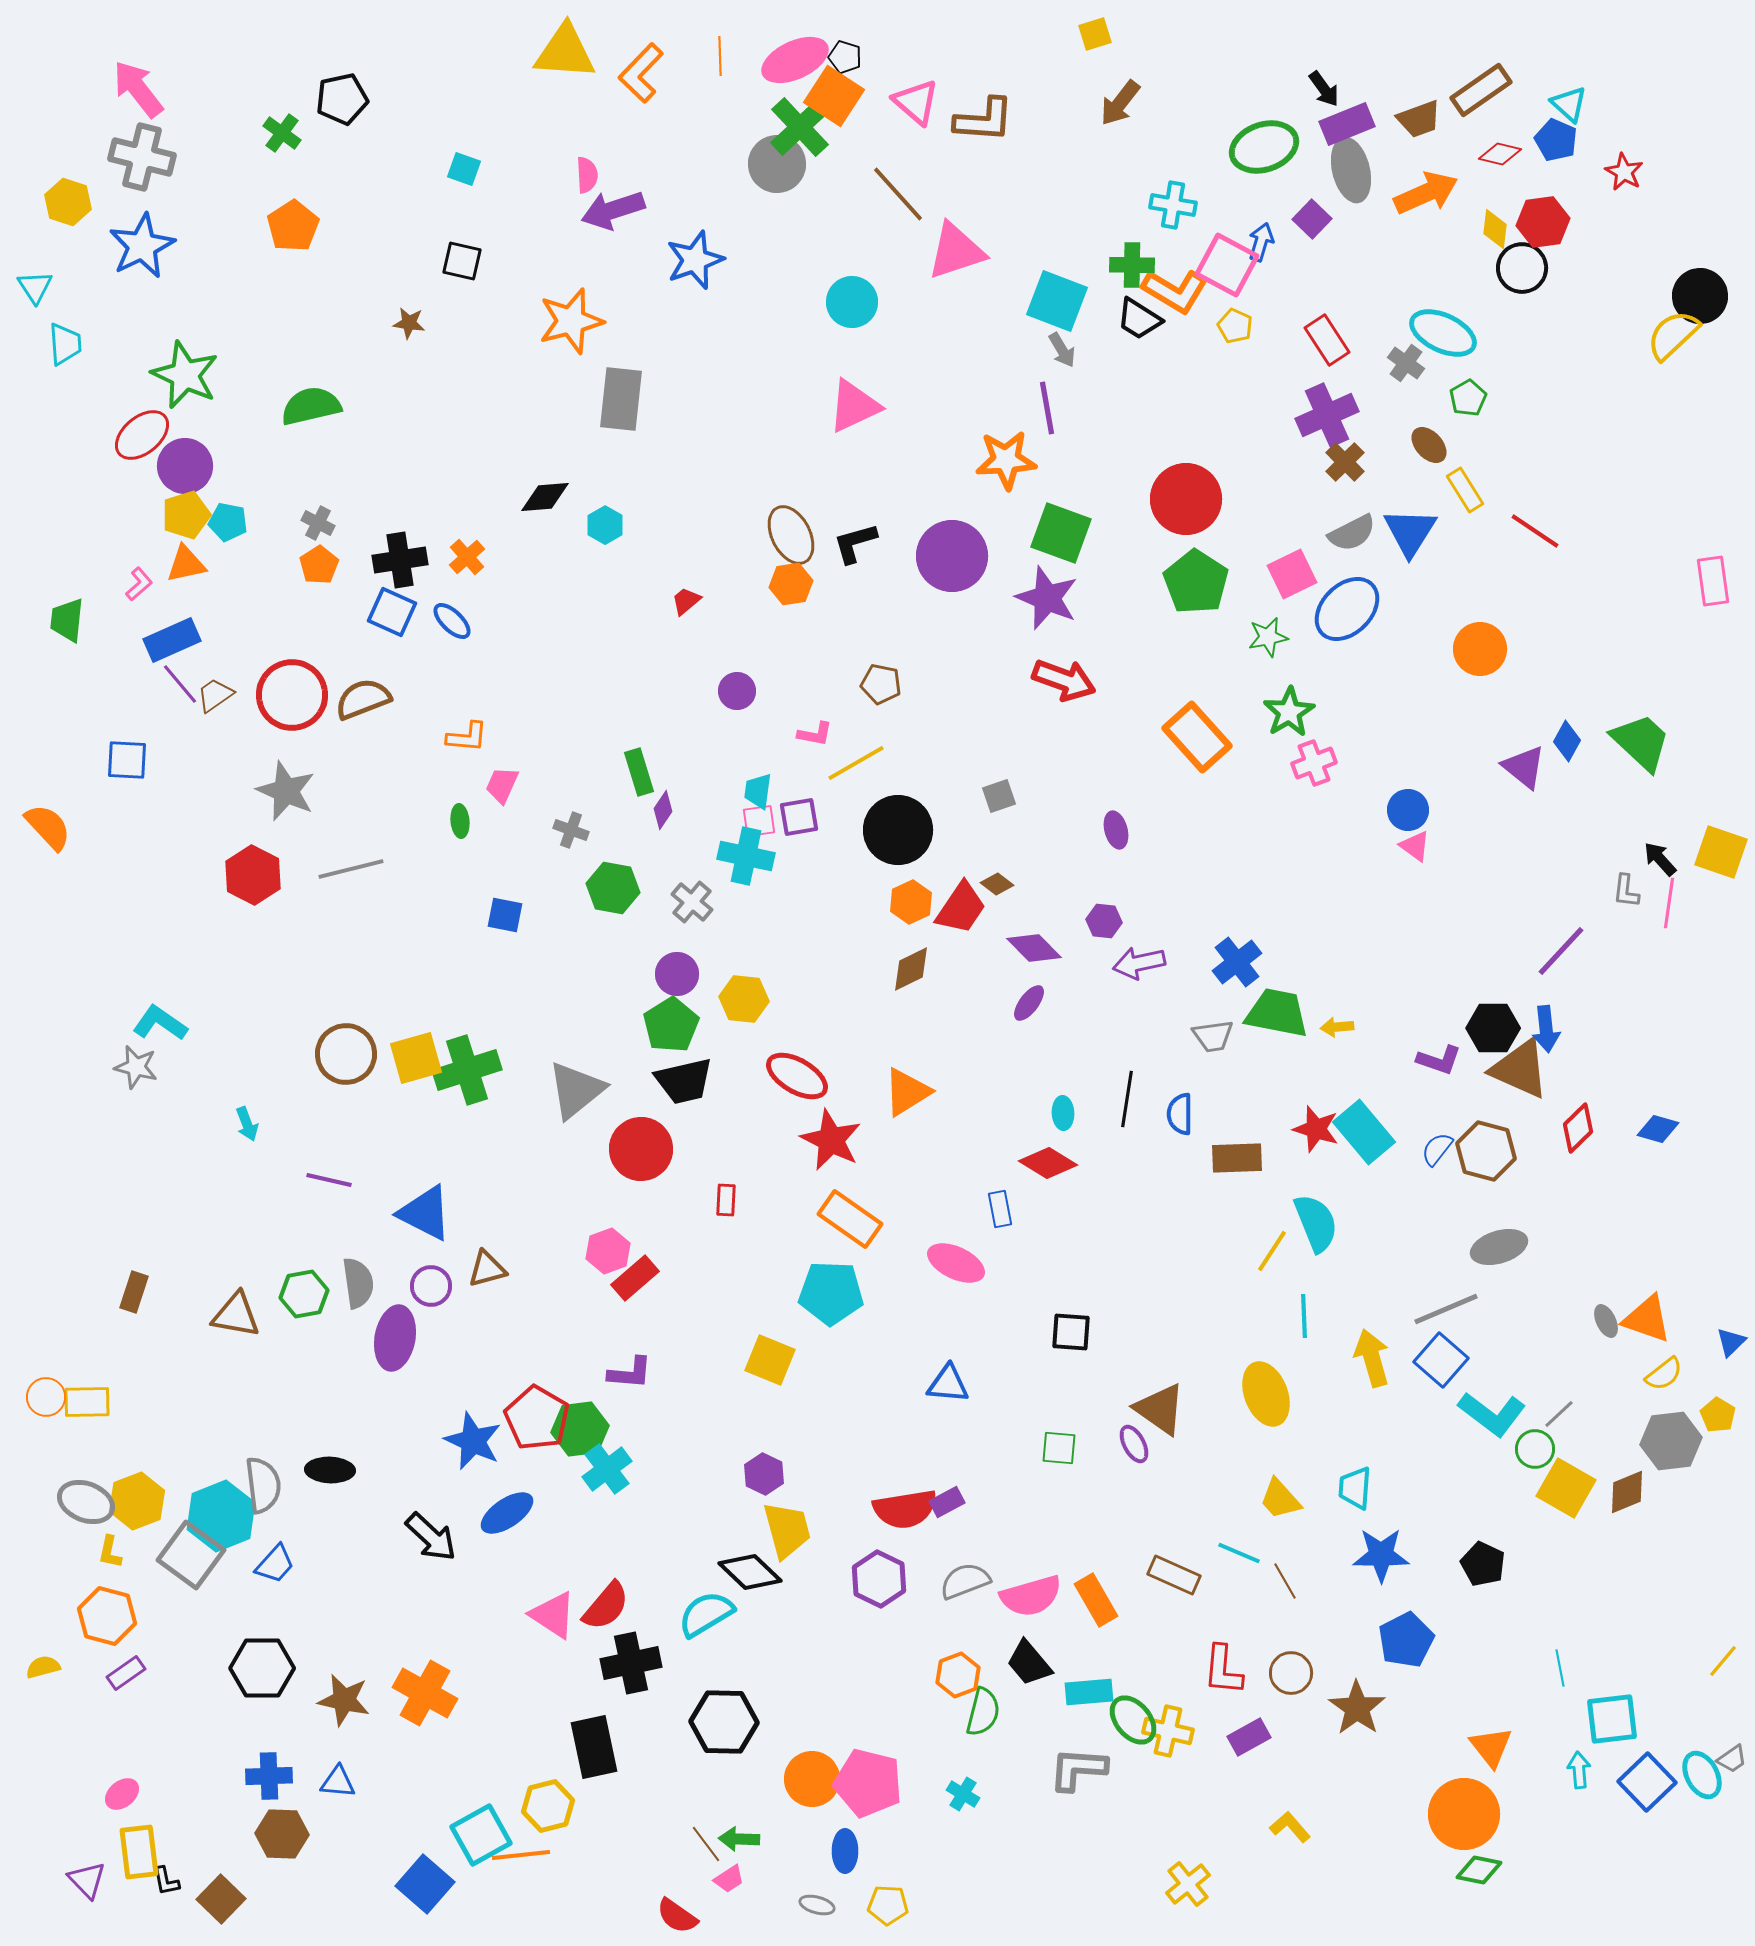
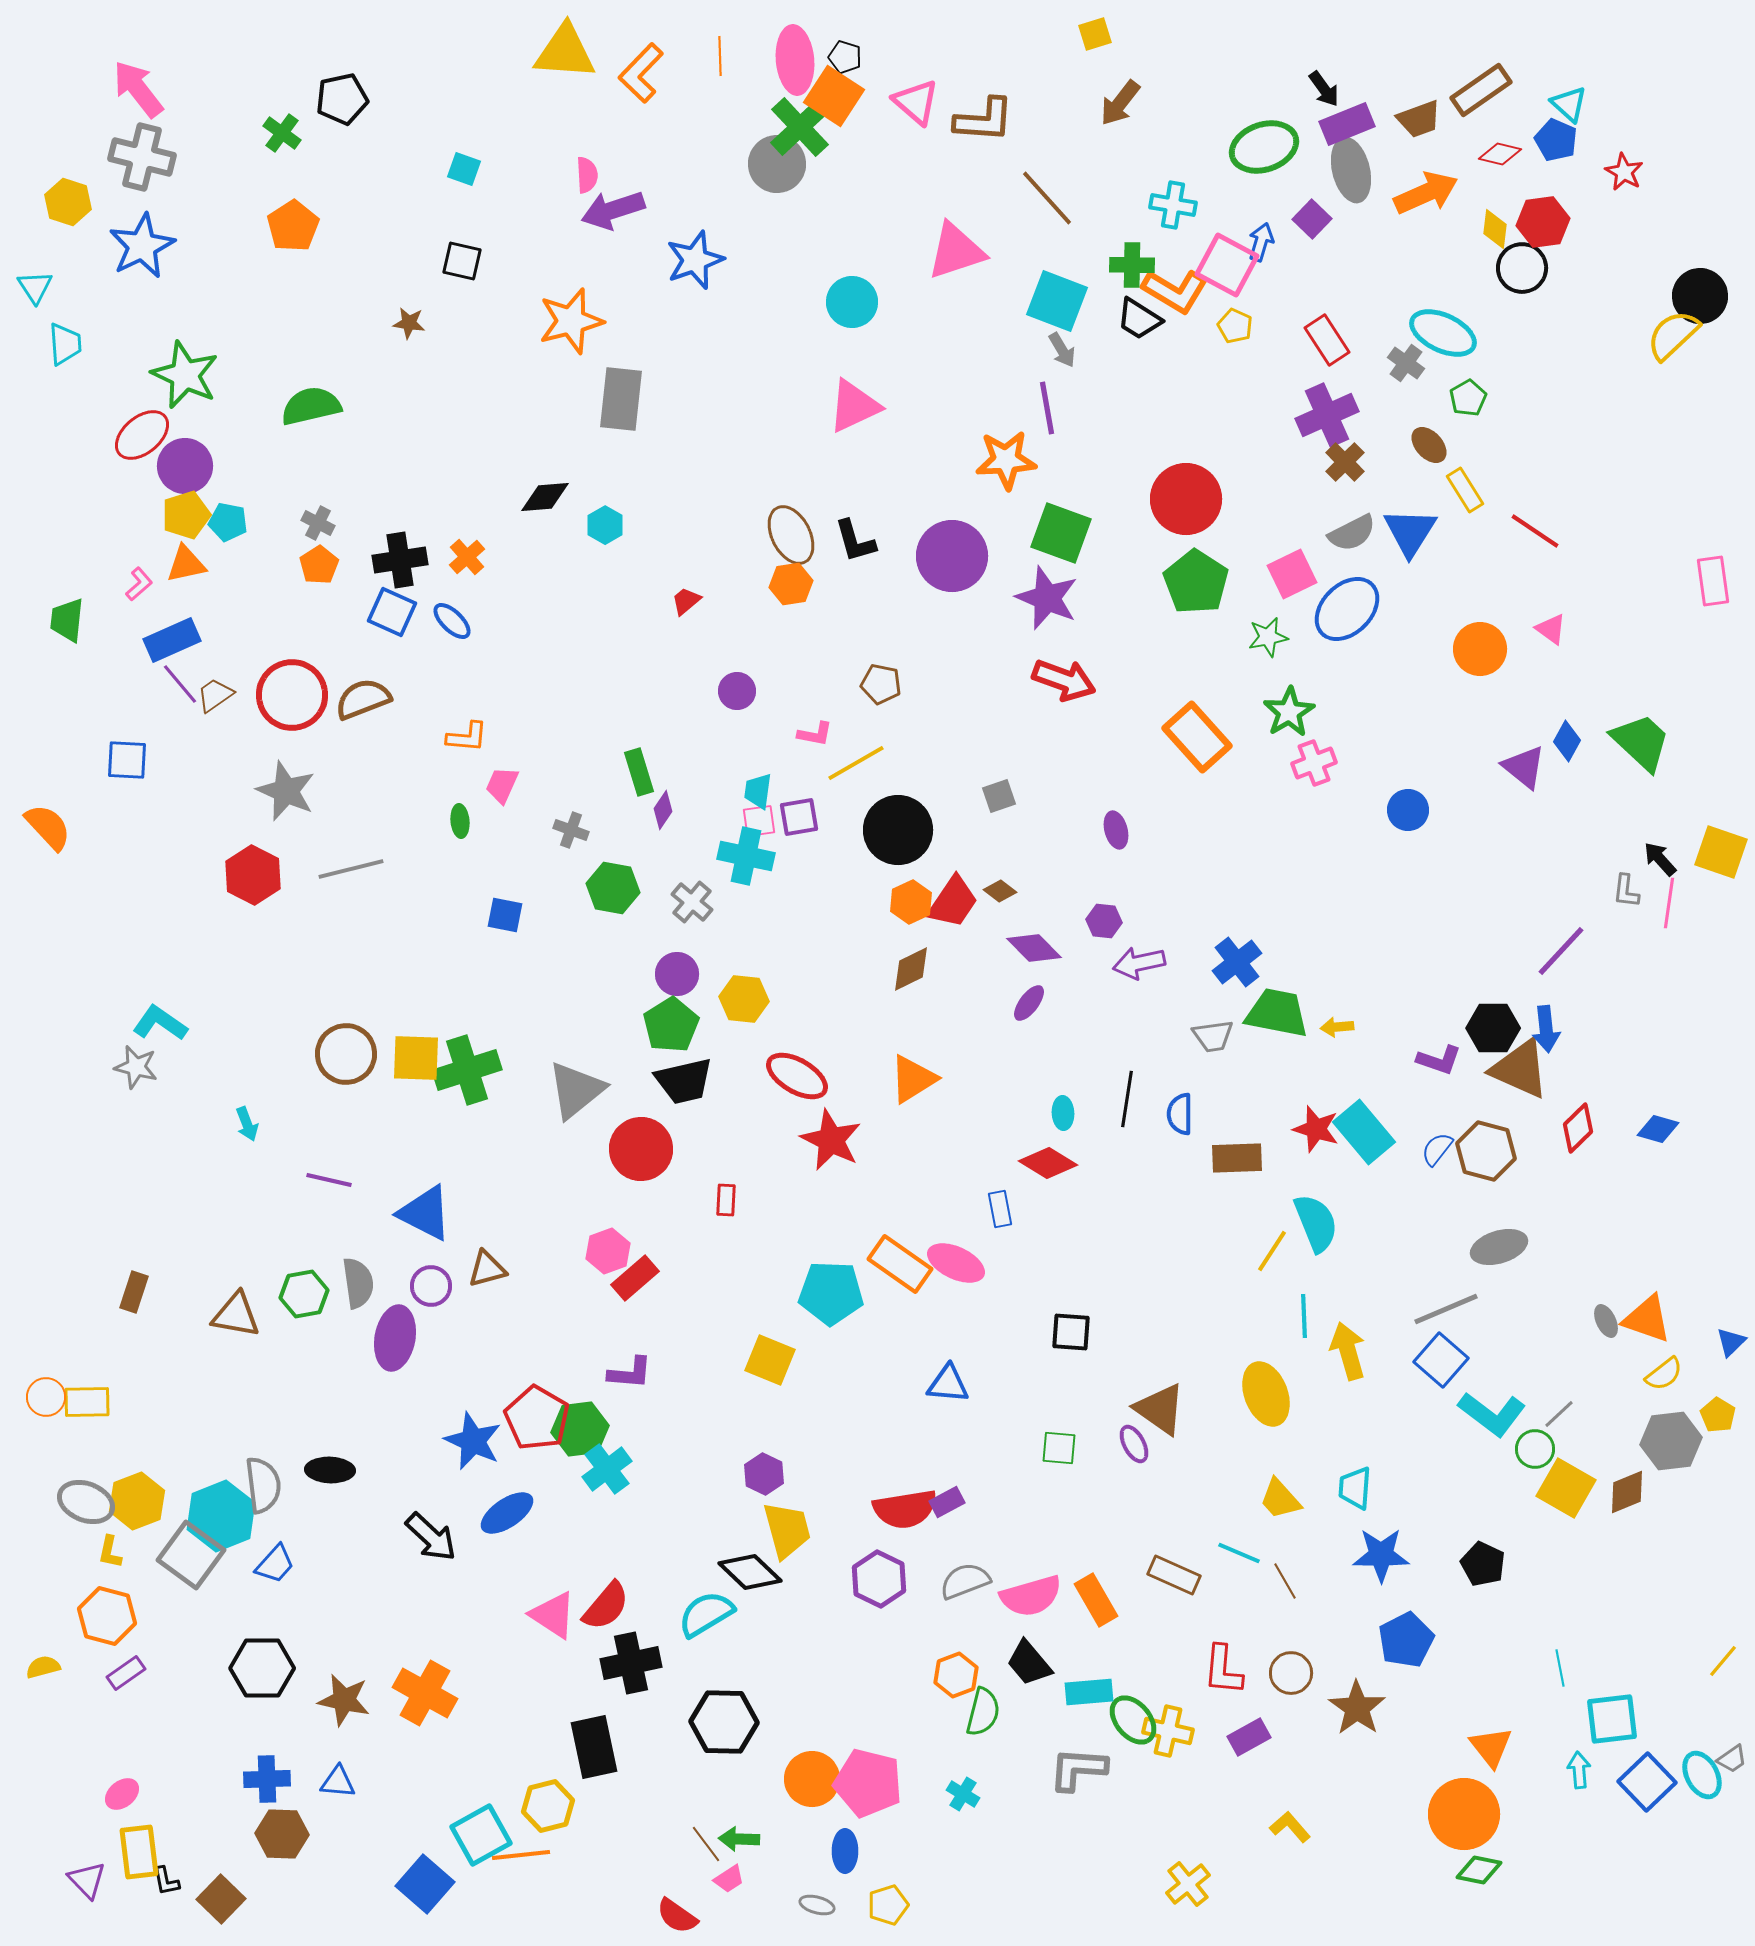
pink ellipse at (795, 60): rotated 70 degrees counterclockwise
brown line at (898, 194): moved 149 px right, 4 px down
black L-shape at (855, 543): moved 2 px up; rotated 90 degrees counterclockwise
pink triangle at (1415, 846): moved 136 px right, 217 px up
brown diamond at (997, 884): moved 3 px right, 7 px down
red trapezoid at (961, 908): moved 8 px left, 6 px up
yellow square at (416, 1058): rotated 18 degrees clockwise
orange triangle at (907, 1092): moved 6 px right, 13 px up
orange rectangle at (850, 1219): moved 50 px right, 45 px down
yellow arrow at (1372, 1358): moved 24 px left, 7 px up
orange hexagon at (958, 1675): moved 2 px left
blue cross at (269, 1776): moved 2 px left, 3 px down
yellow pentagon at (888, 1905): rotated 21 degrees counterclockwise
